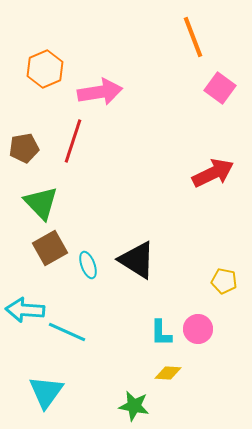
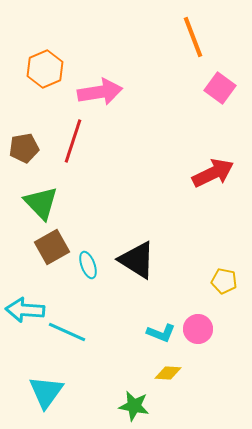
brown square: moved 2 px right, 1 px up
cyan L-shape: rotated 68 degrees counterclockwise
